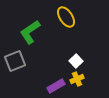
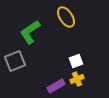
white square: rotated 24 degrees clockwise
